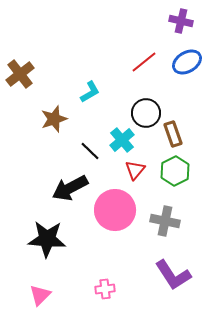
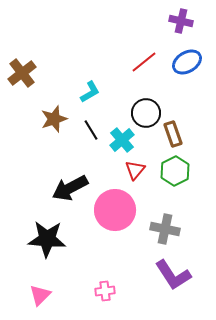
brown cross: moved 2 px right, 1 px up
black line: moved 1 px right, 21 px up; rotated 15 degrees clockwise
gray cross: moved 8 px down
pink cross: moved 2 px down
